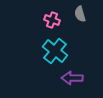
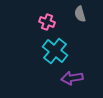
pink cross: moved 5 px left, 2 px down
purple arrow: rotated 10 degrees counterclockwise
